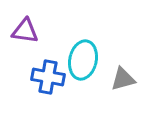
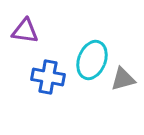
cyan ellipse: moved 9 px right; rotated 9 degrees clockwise
